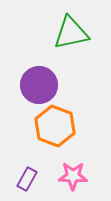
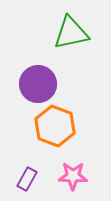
purple circle: moved 1 px left, 1 px up
